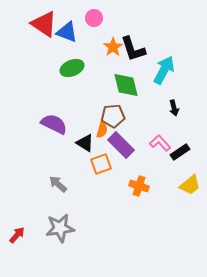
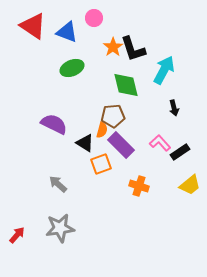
red triangle: moved 11 px left, 2 px down
